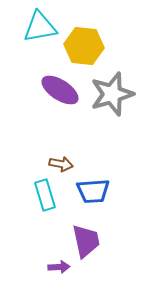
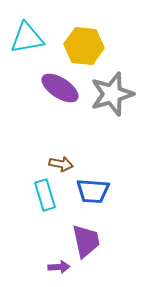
cyan triangle: moved 13 px left, 11 px down
purple ellipse: moved 2 px up
blue trapezoid: rotated 8 degrees clockwise
